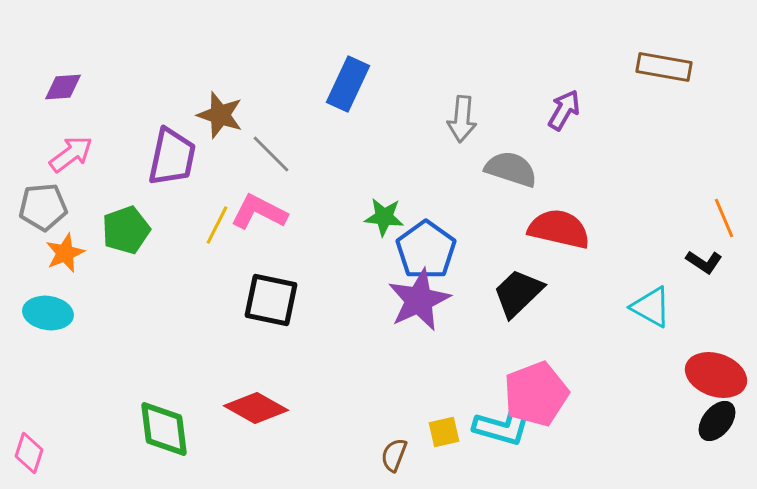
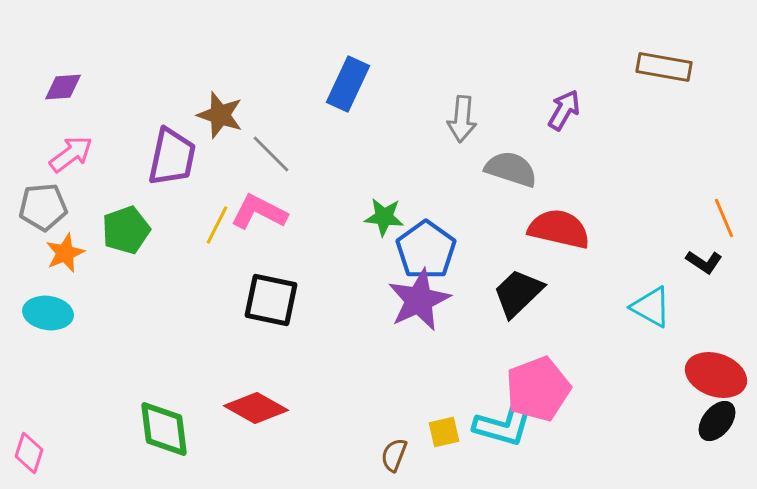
pink pentagon: moved 2 px right, 5 px up
